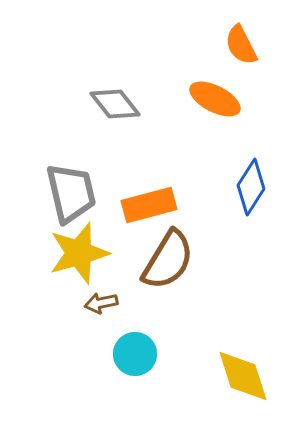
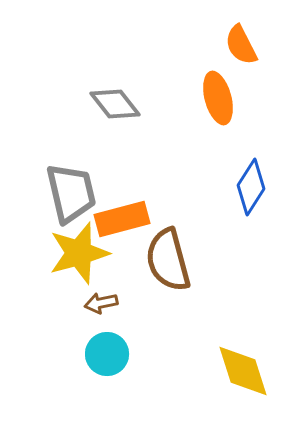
orange ellipse: moved 3 px right, 1 px up; rotated 48 degrees clockwise
orange rectangle: moved 27 px left, 14 px down
brown semicircle: rotated 134 degrees clockwise
cyan circle: moved 28 px left
yellow diamond: moved 5 px up
